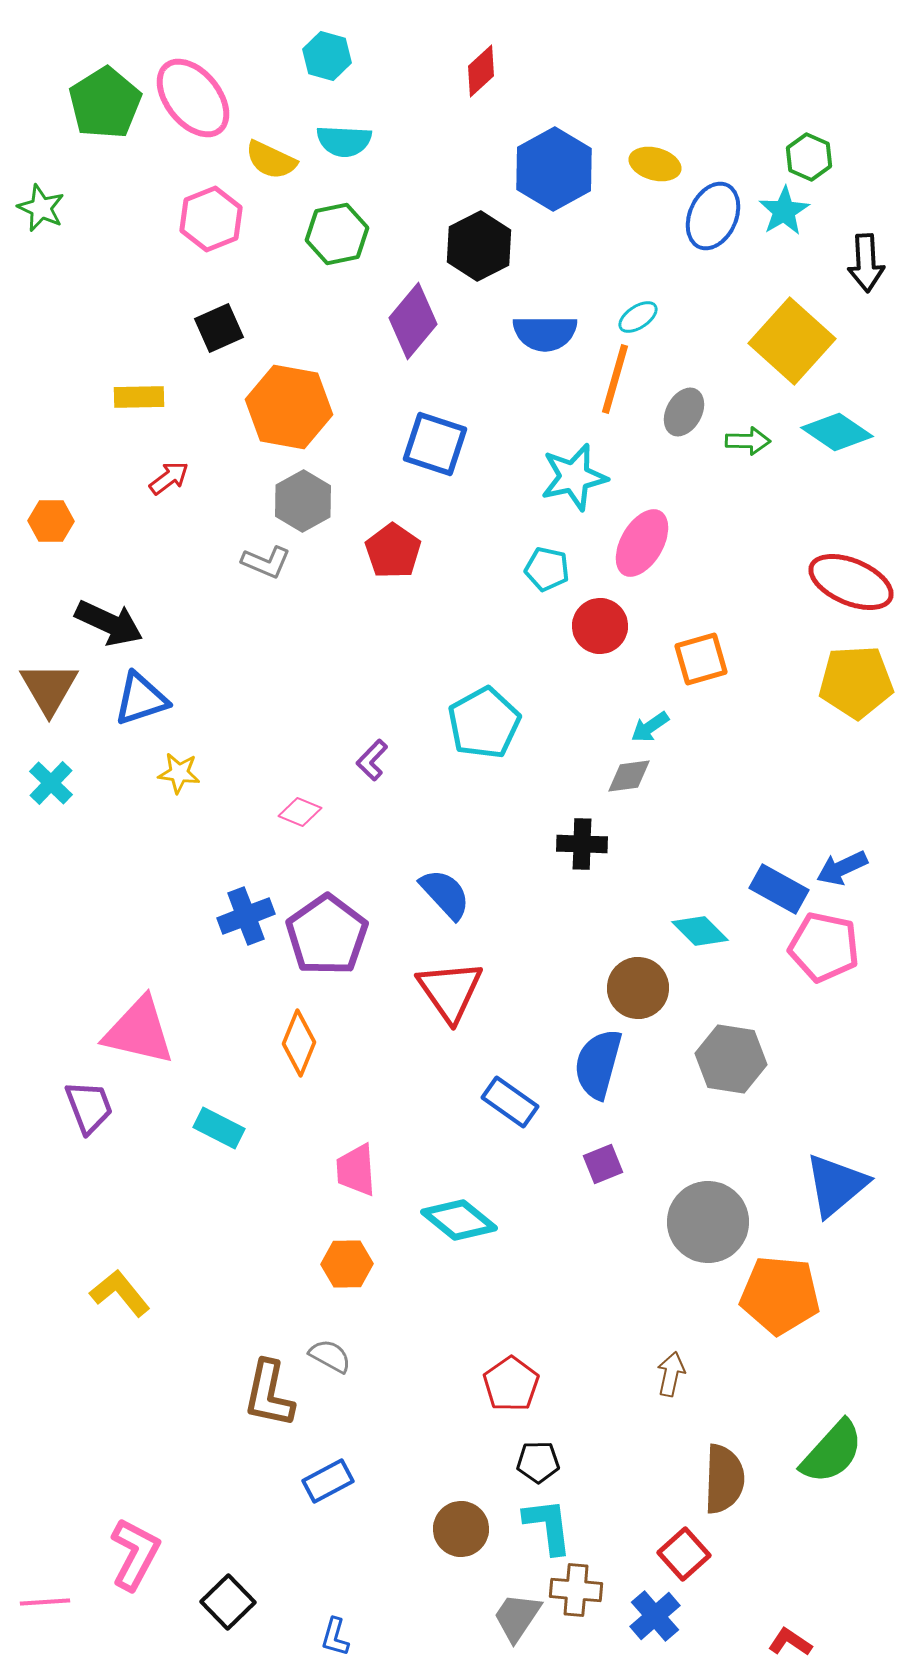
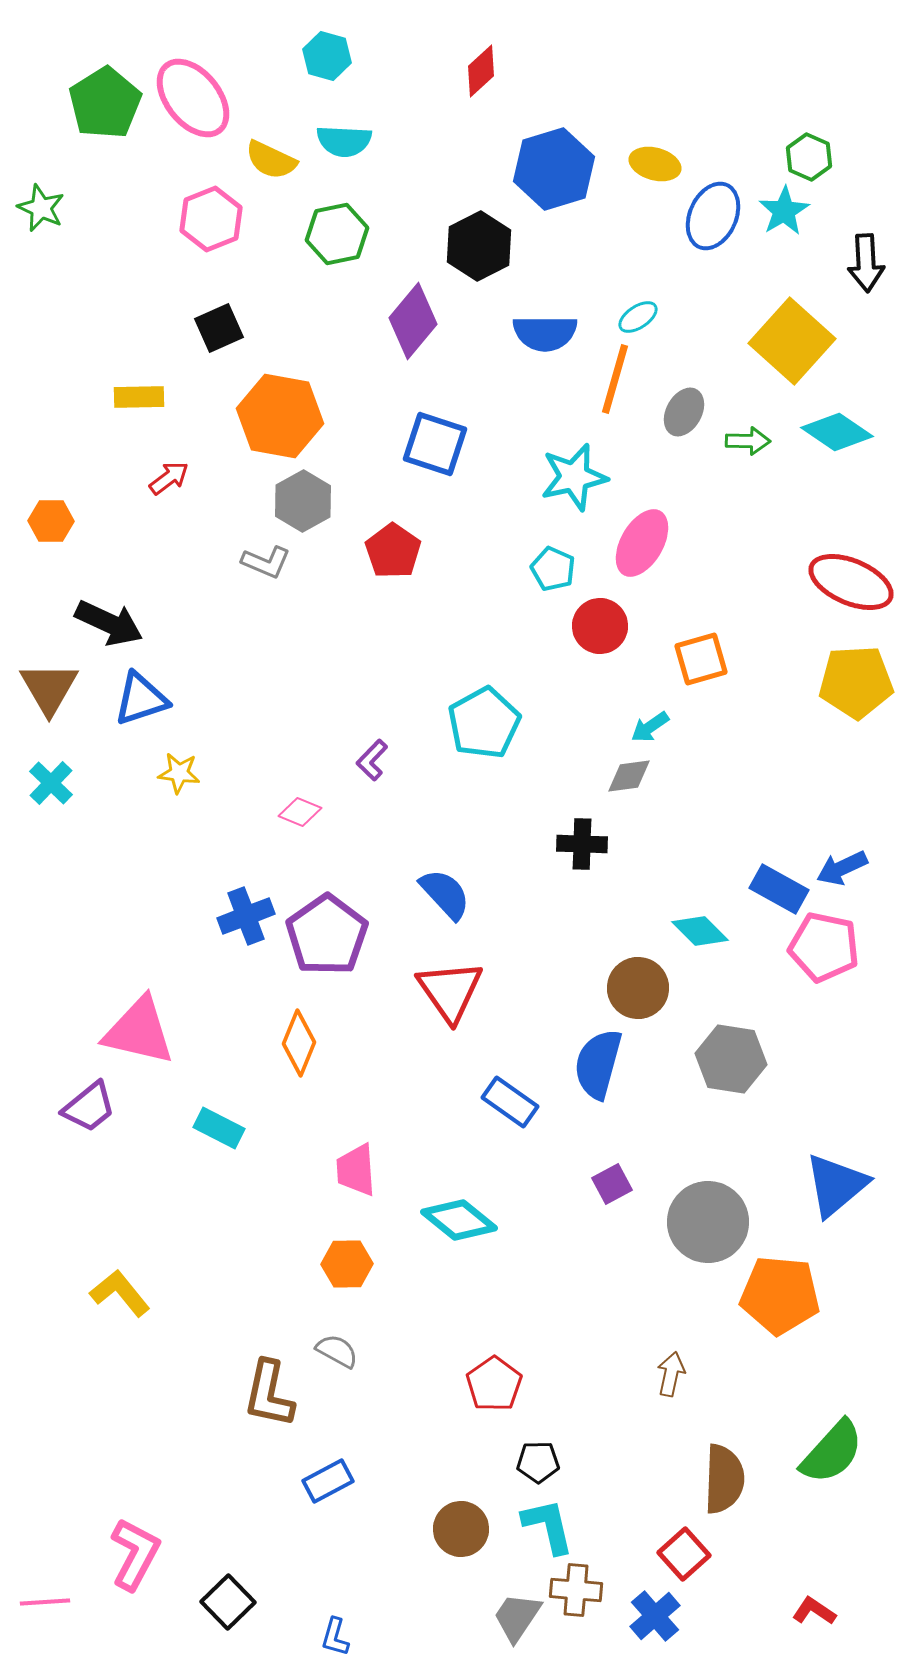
blue hexagon at (554, 169): rotated 12 degrees clockwise
orange hexagon at (289, 407): moved 9 px left, 9 px down
cyan pentagon at (547, 569): moved 6 px right; rotated 12 degrees clockwise
purple trapezoid at (89, 1107): rotated 72 degrees clockwise
purple square at (603, 1164): moved 9 px right, 20 px down; rotated 6 degrees counterclockwise
gray semicircle at (330, 1356): moved 7 px right, 5 px up
red pentagon at (511, 1384): moved 17 px left
cyan L-shape at (548, 1526): rotated 6 degrees counterclockwise
red L-shape at (790, 1642): moved 24 px right, 31 px up
